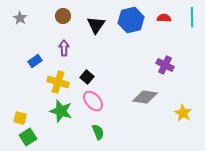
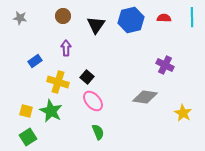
gray star: rotated 24 degrees counterclockwise
purple arrow: moved 2 px right
green star: moved 10 px left; rotated 10 degrees clockwise
yellow square: moved 6 px right, 7 px up
